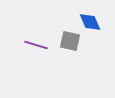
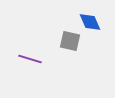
purple line: moved 6 px left, 14 px down
